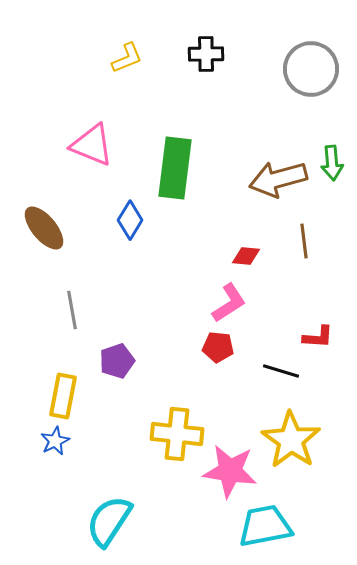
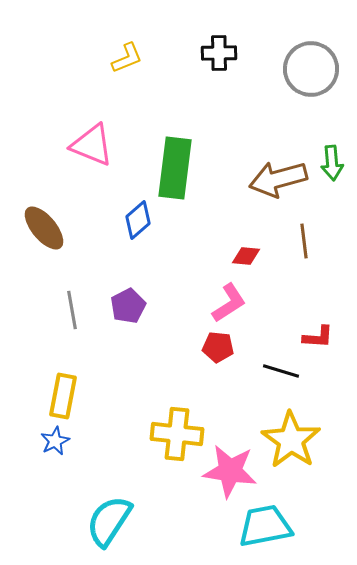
black cross: moved 13 px right, 1 px up
blue diamond: moved 8 px right; rotated 18 degrees clockwise
purple pentagon: moved 11 px right, 55 px up; rotated 8 degrees counterclockwise
